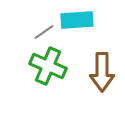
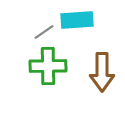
green cross: rotated 24 degrees counterclockwise
